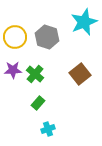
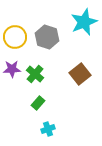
purple star: moved 1 px left, 1 px up
